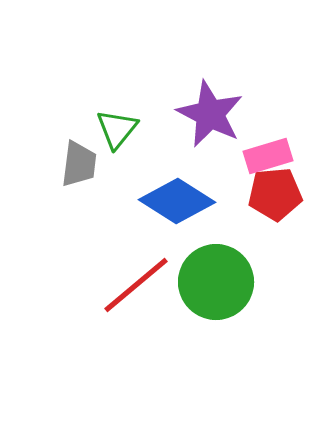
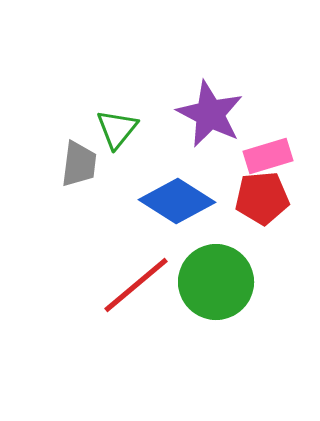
red pentagon: moved 13 px left, 4 px down
